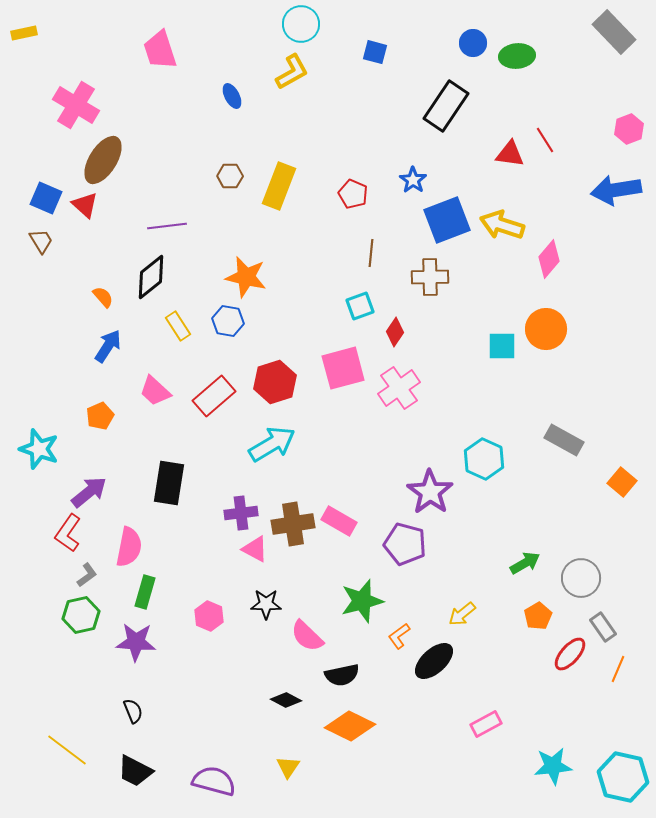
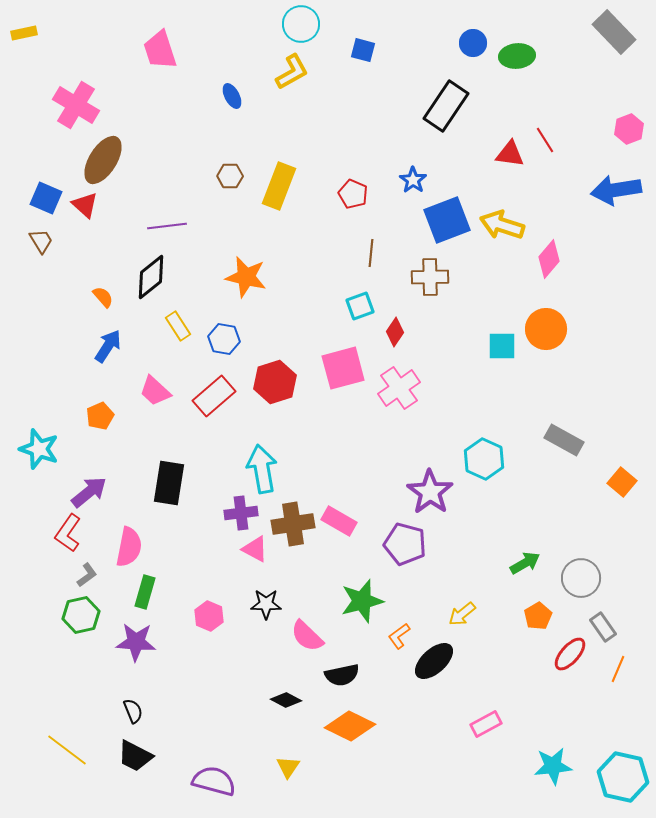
blue square at (375, 52): moved 12 px left, 2 px up
blue hexagon at (228, 321): moved 4 px left, 18 px down
cyan arrow at (272, 444): moved 10 px left, 25 px down; rotated 69 degrees counterclockwise
black trapezoid at (135, 771): moved 15 px up
